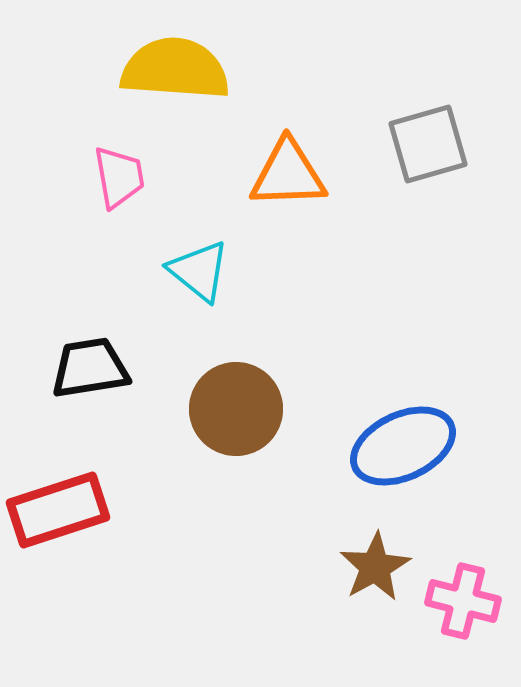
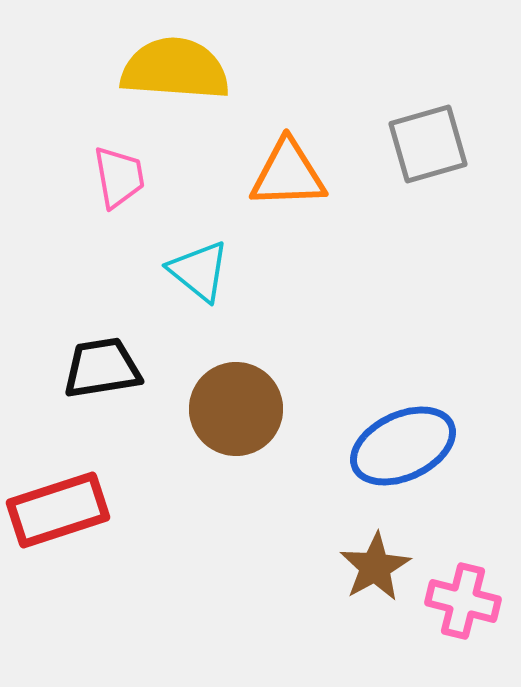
black trapezoid: moved 12 px right
